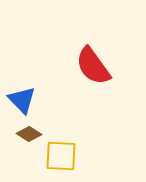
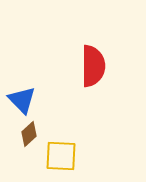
red semicircle: rotated 144 degrees counterclockwise
brown diamond: rotated 75 degrees counterclockwise
